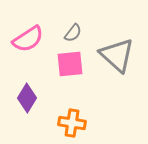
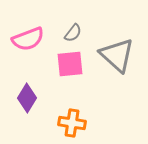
pink semicircle: rotated 12 degrees clockwise
